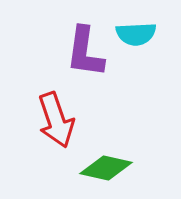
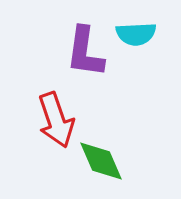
green diamond: moved 5 px left, 7 px up; rotated 54 degrees clockwise
